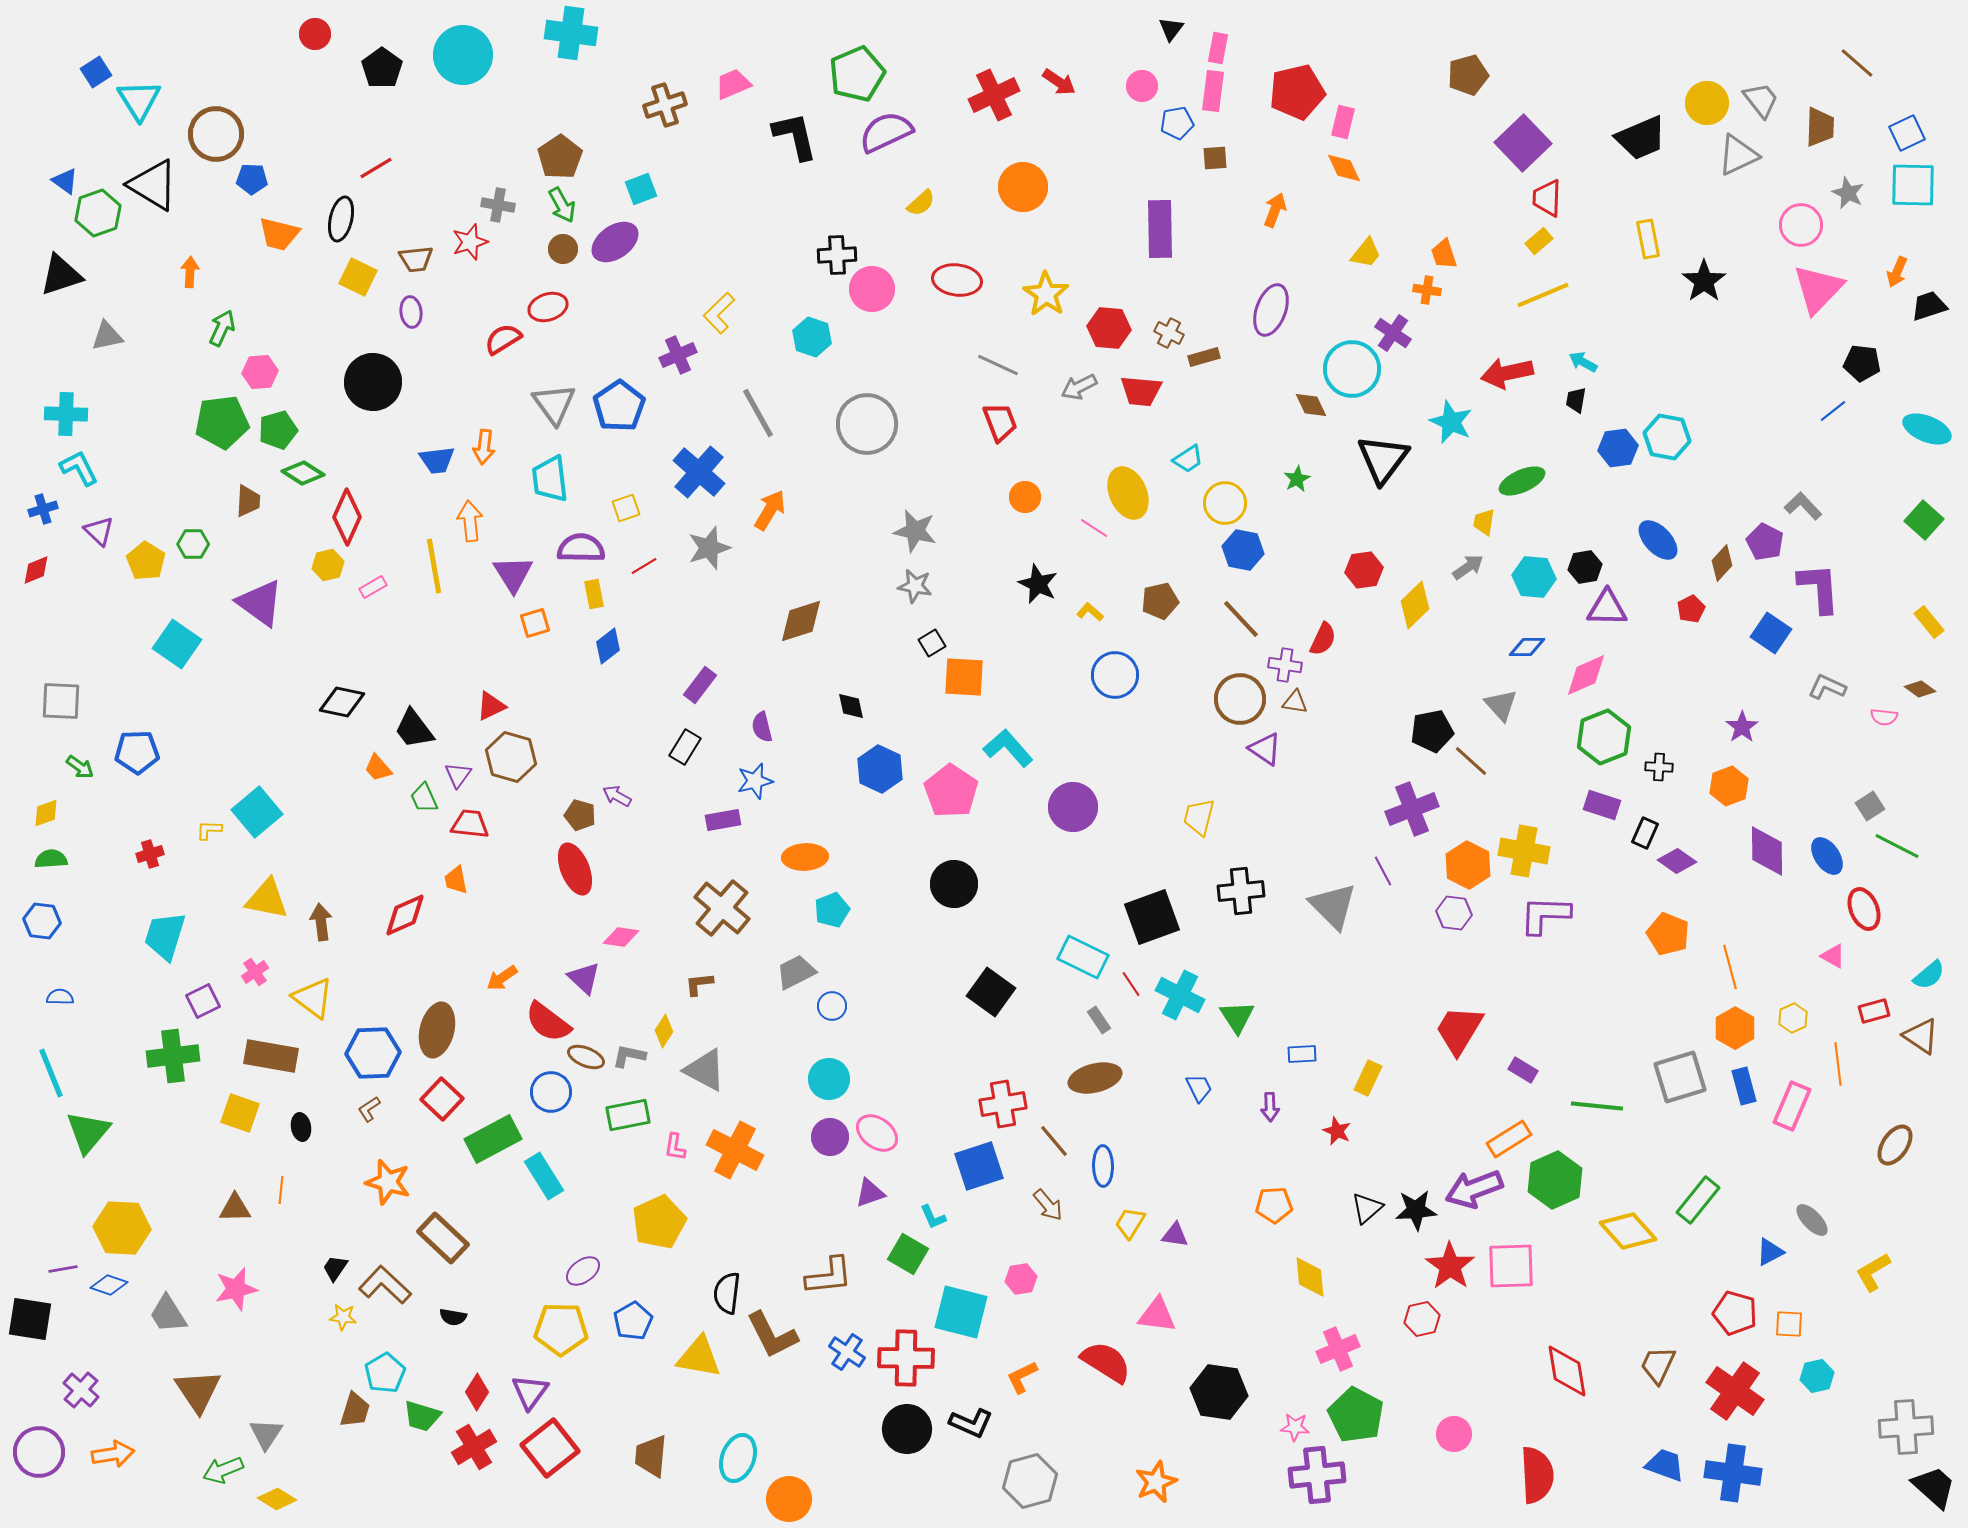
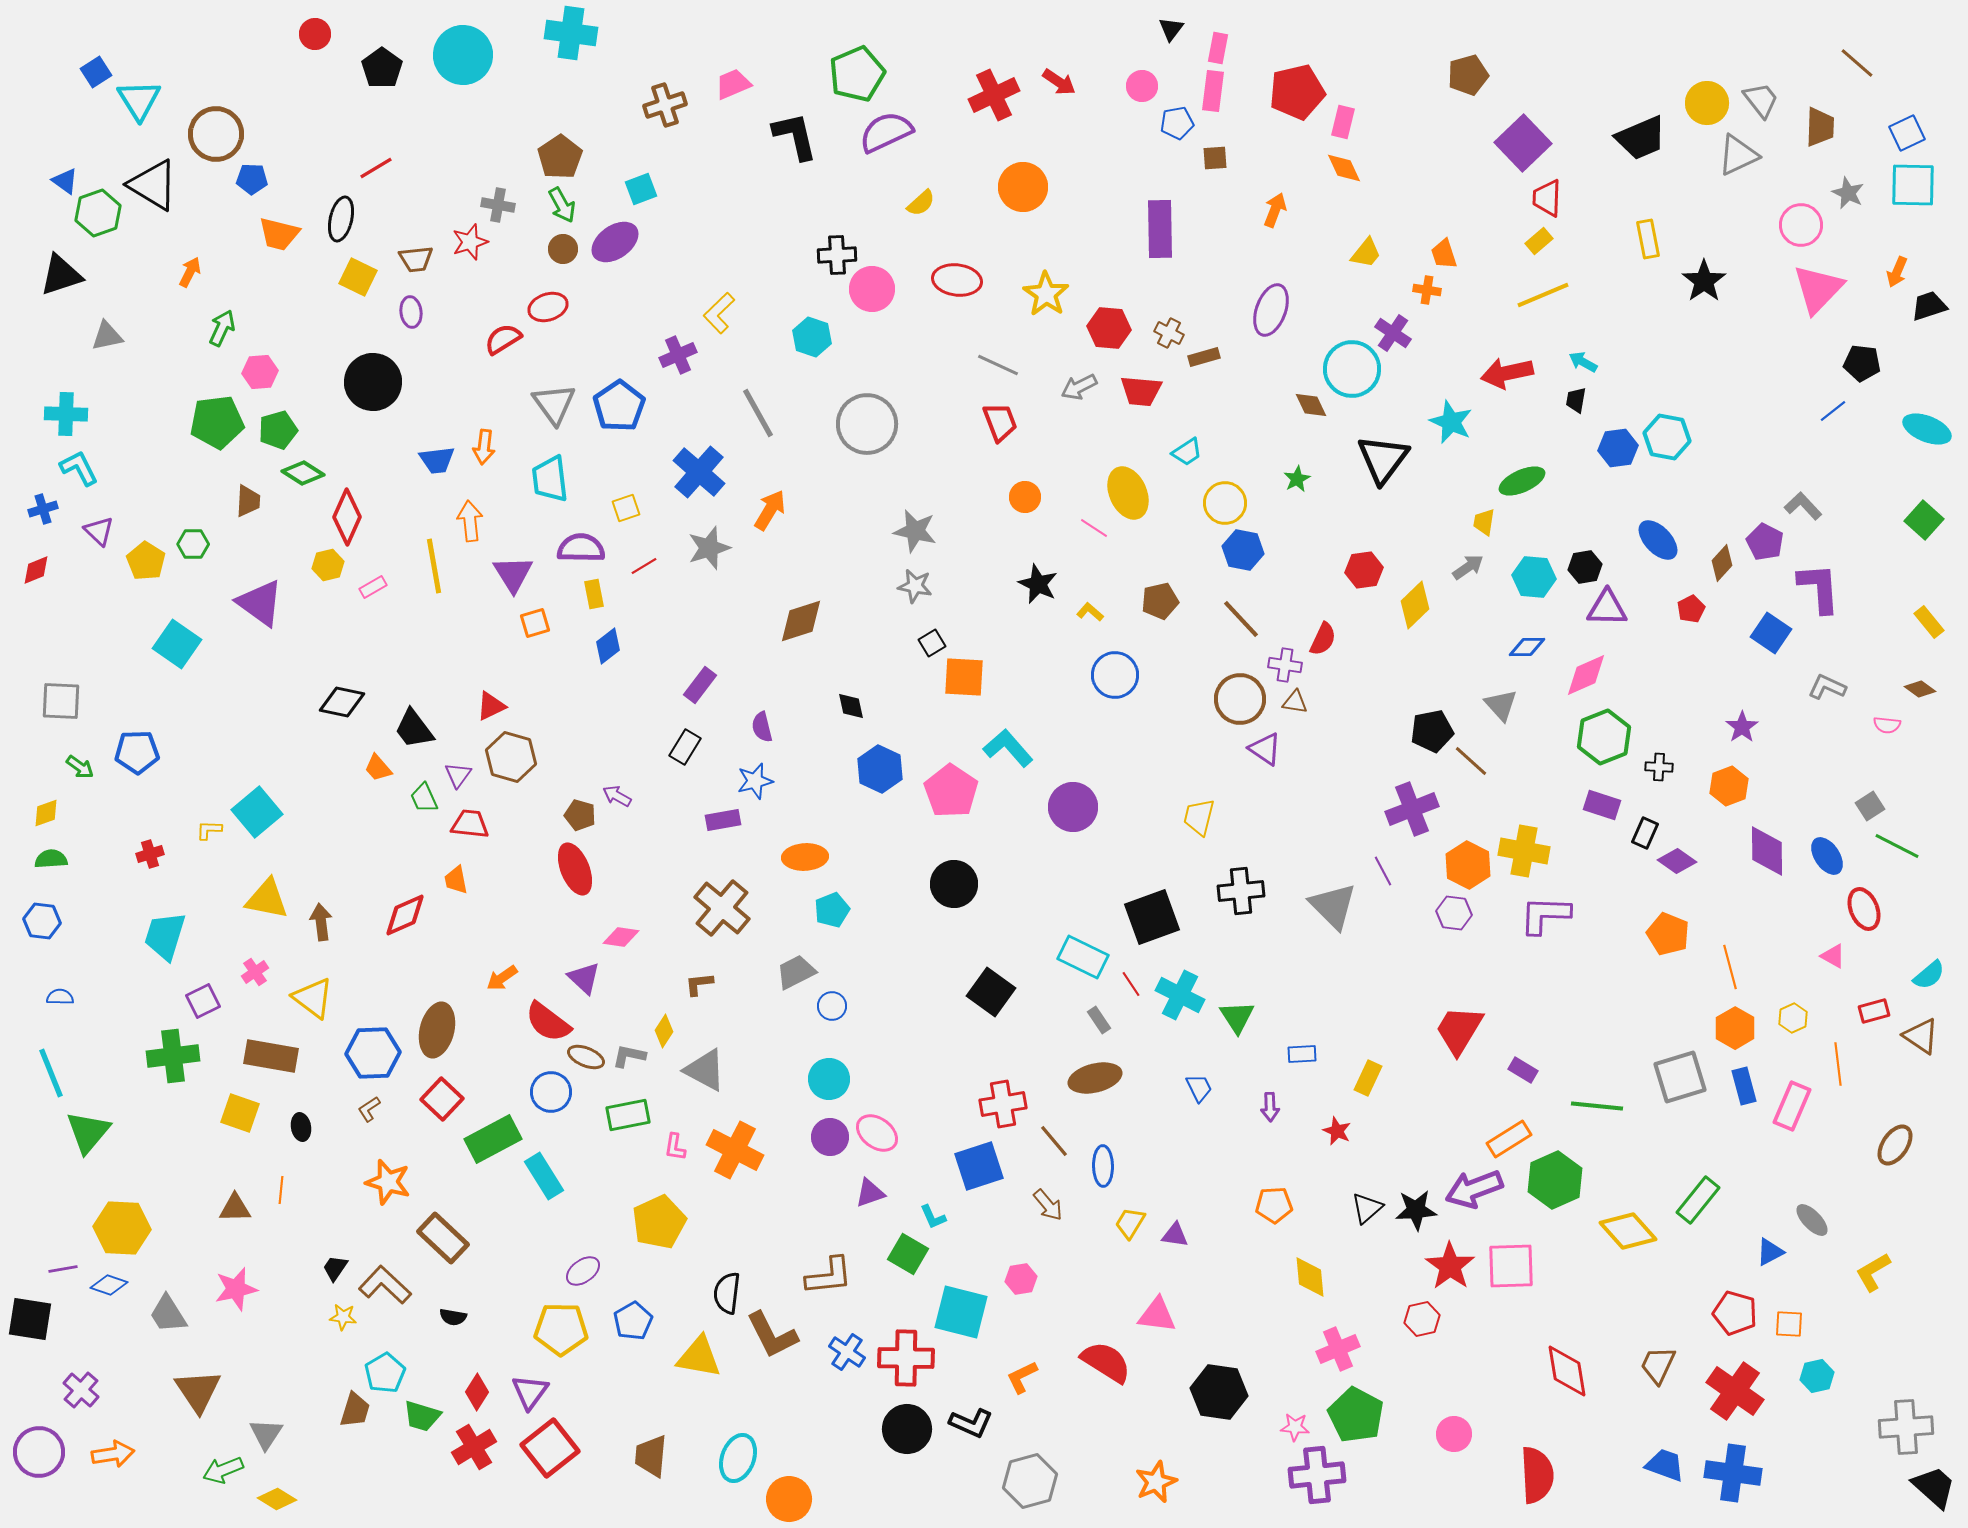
orange arrow at (190, 272): rotated 24 degrees clockwise
green pentagon at (222, 422): moved 5 px left
cyan trapezoid at (1188, 459): moved 1 px left, 7 px up
pink semicircle at (1884, 717): moved 3 px right, 8 px down
